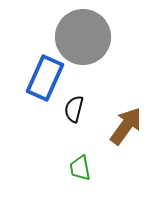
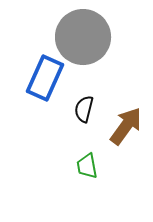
black semicircle: moved 10 px right
green trapezoid: moved 7 px right, 2 px up
